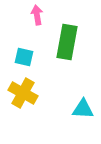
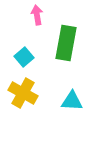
green rectangle: moved 1 px left, 1 px down
cyan square: rotated 36 degrees clockwise
cyan triangle: moved 11 px left, 8 px up
